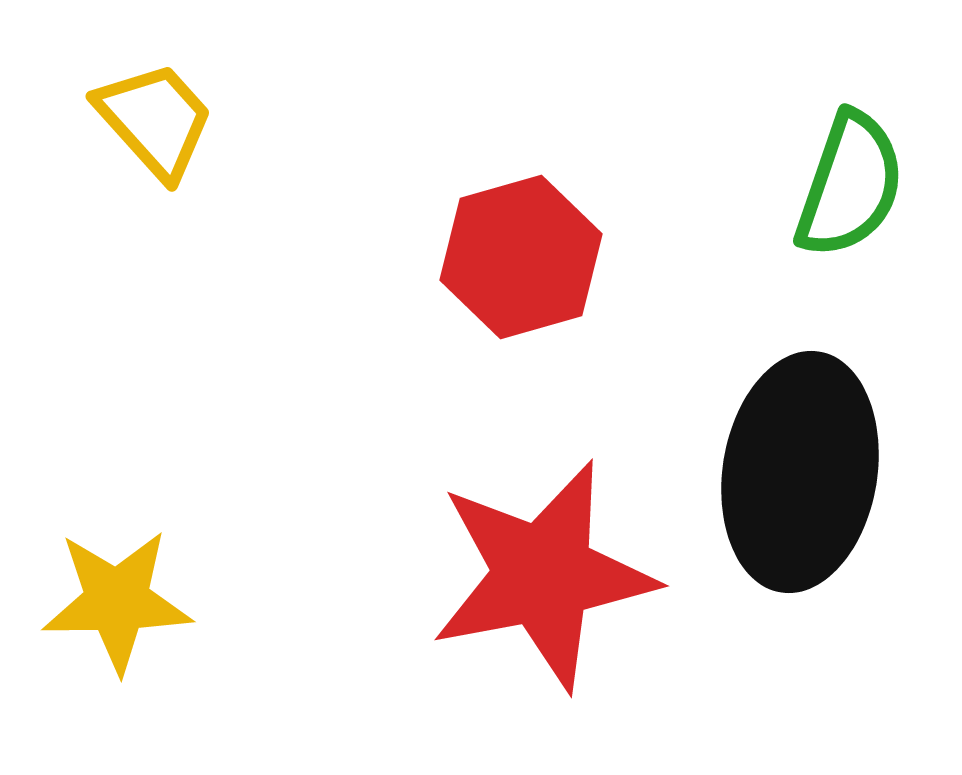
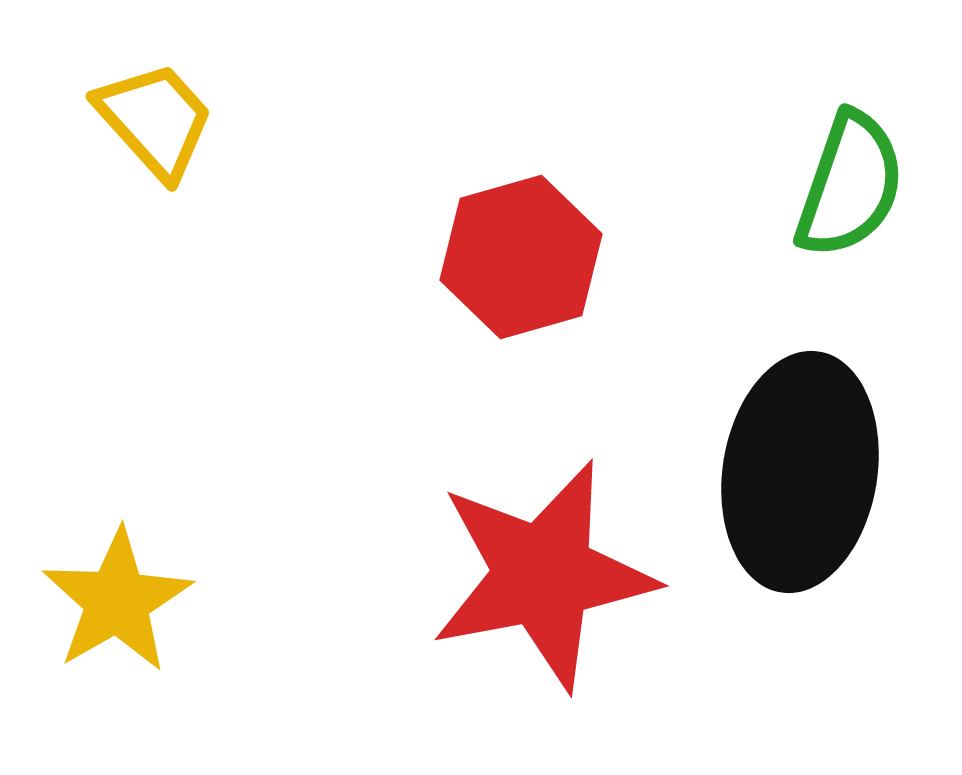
yellow star: rotated 29 degrees counterclockwise
